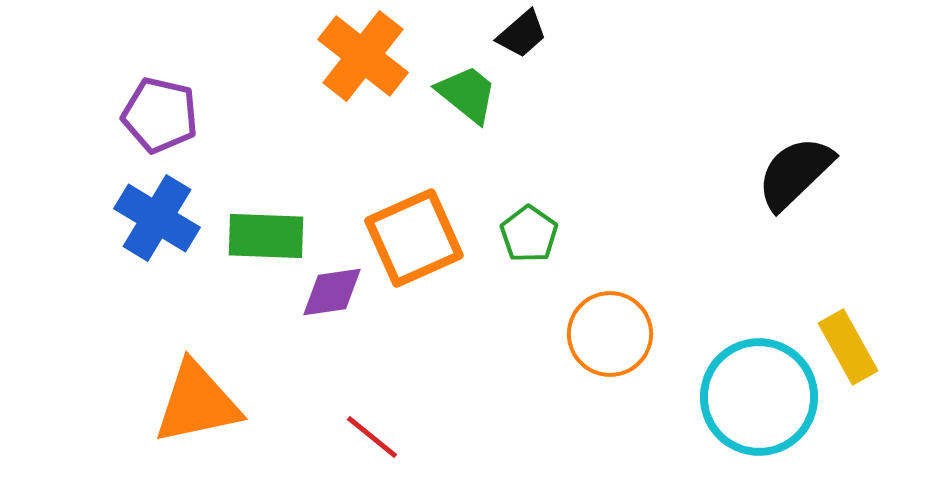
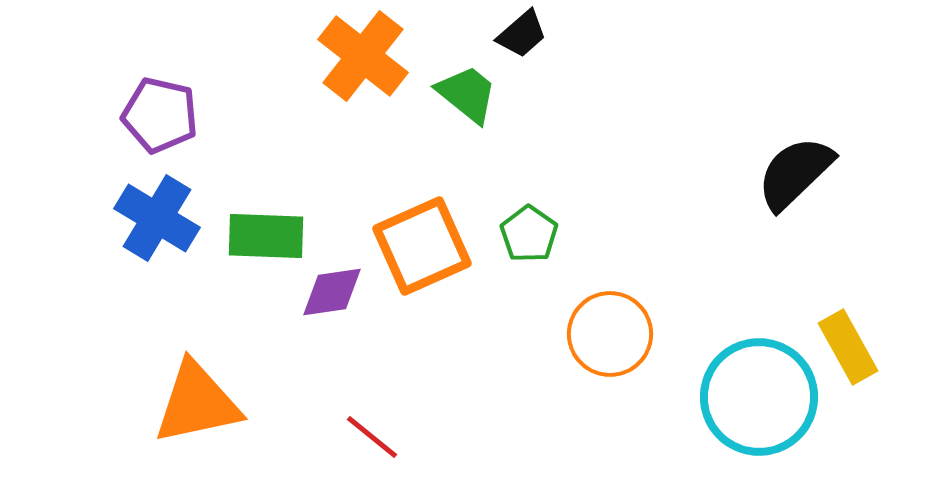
orange square: moved 8 px right, 8 px down
